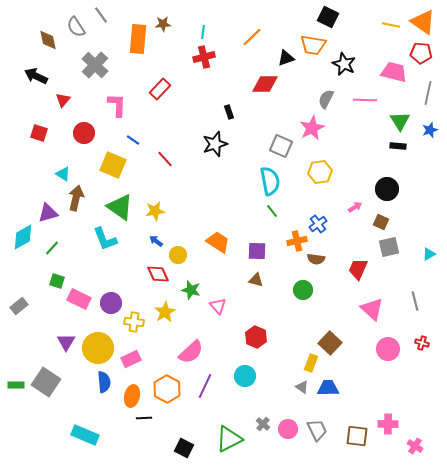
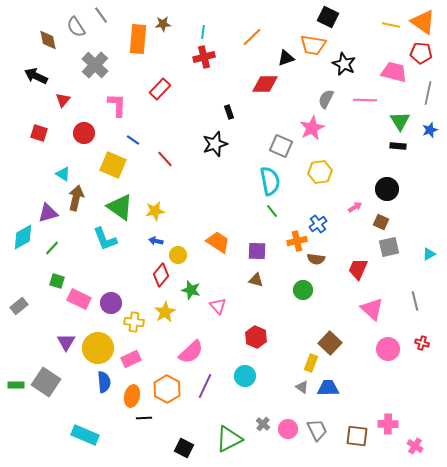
blue arrow at (156, 241): rotated 24 degrees counterclockwise
red diamond at (158, 274): moved 3 px right, 1 px down; rotated 65 degrees clockwise
